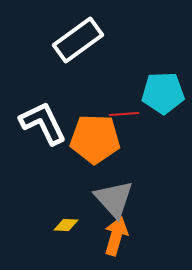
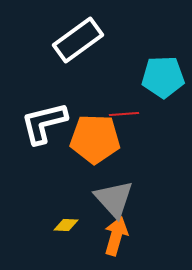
cyan pentagon: moved 16 px up
white L-shape: moved 1 px right; rotated 78 degrees counterclockwise
